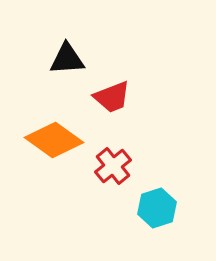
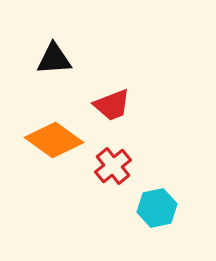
black triangle: moved 13 px left
red trapezoid: moved 8 px down
cyan hexagon: rotated 6 degrees clockwise
